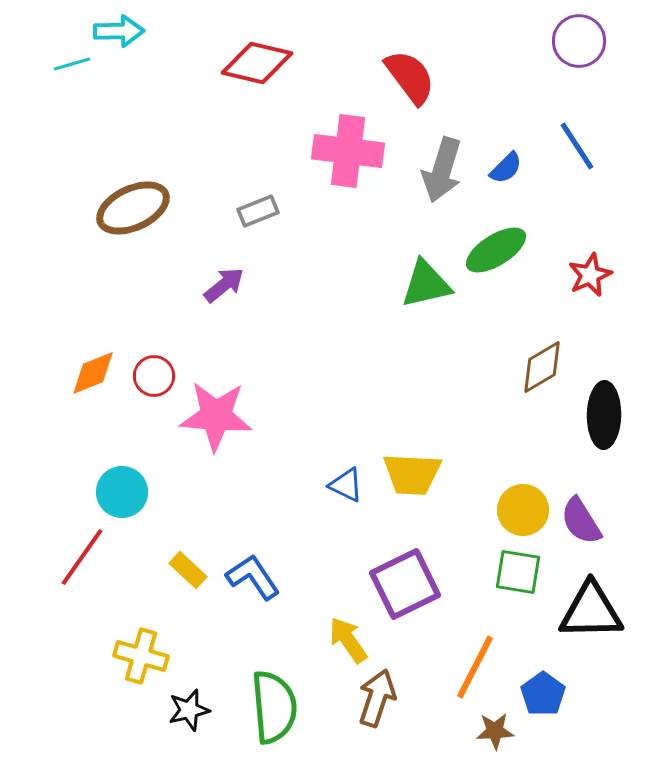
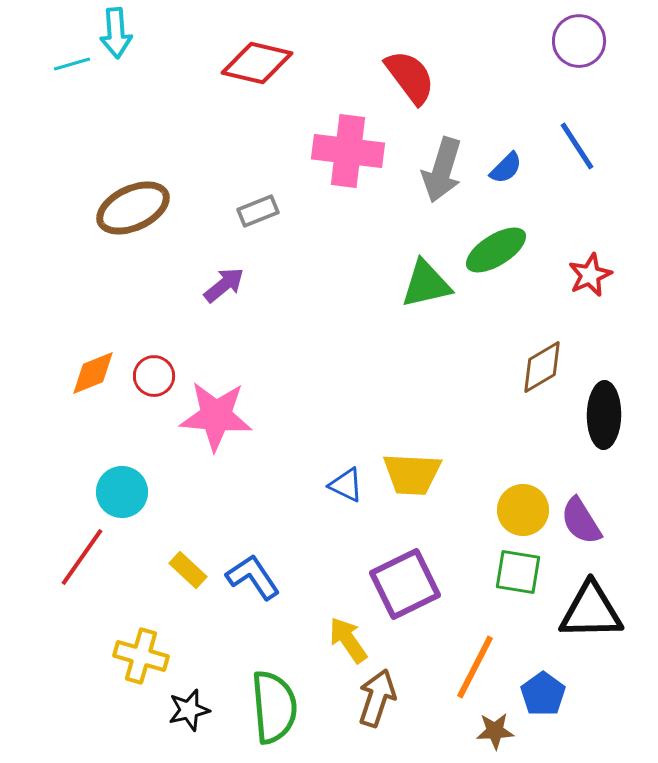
cyan arrow: moved 3 px left, 2 px down; rotated 87 degrees clockwise
